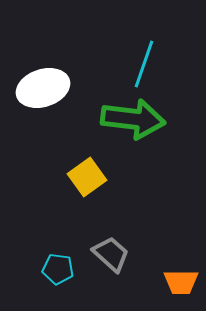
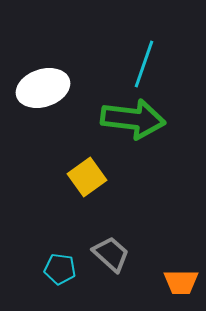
cyan pentagon: moved 2 px right
